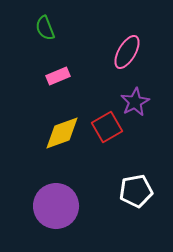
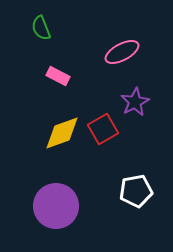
green semicircle: moved 4 px left
pink ellipse: moved 5 px left; rotated 32 degrees clockwise
pink rectangle: rotated 50 degrees clockwise
red square: moved 4 px left, 2 px down
